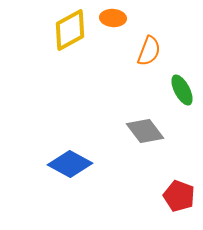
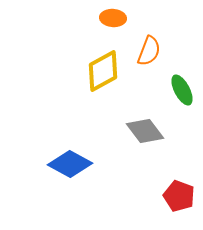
yellow diamond: moved 33 px right, 41 px down
